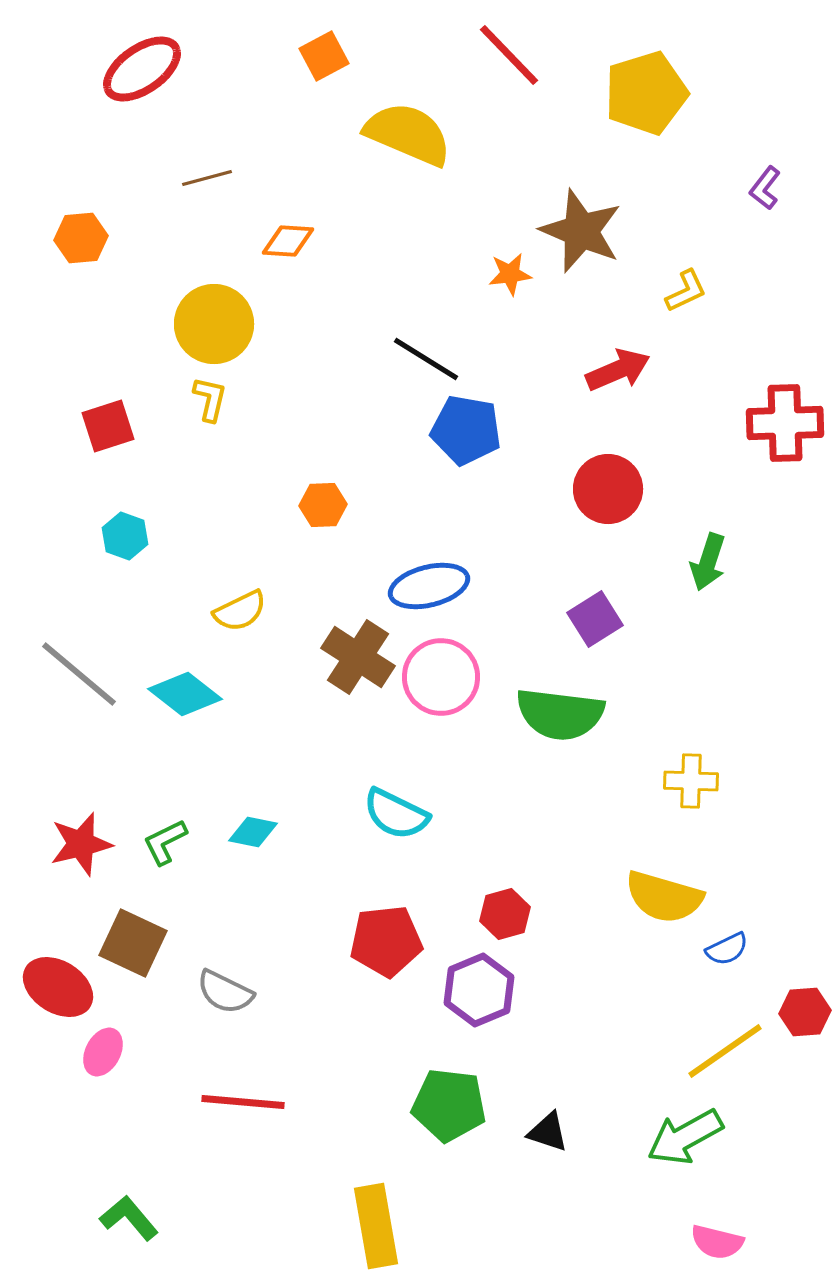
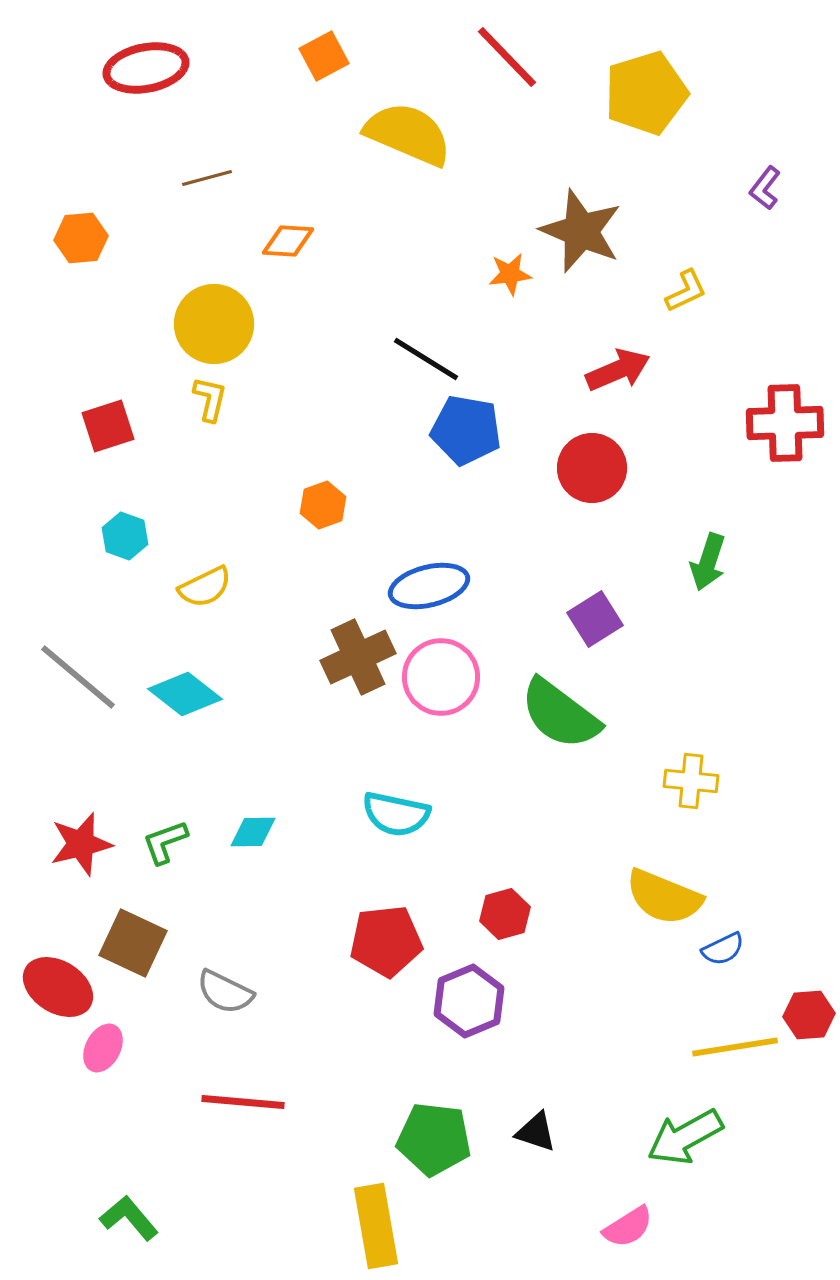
red line at (509, 55): moved 2 px left, 2 px down
red ellipse at (142, 69): moved 4 px right, 1 px up; rotated 24 degrees clockwise
red circle at (608, 489): moved 16 px left, 21 px up
orange hexagon at (323, 505): rotated 18 degrees counterclockwise
yellow semicircle at (240, 611): moved 35 px left, 24 px up
brown cross at (358, 657): rotated 32 degrees clockwise
gray line at (79, 674): moved 1 px left, 3 px down
green semicircle at (560, 714): rotated 30 degrees clockwise
yellow cross at (691, 781): rotated 4 degrees clockwise
cyan semicircle at (396, 814): rotated 14 degrees counterclockwise
cyan diamond at (253, 832): rotated 12 degrees counterclockwise
green L-shape at (165, 842): rotated 6 degrees clockwise
yellow semicircle at (664, 897): rotated 6 degrees clockwise
blue semicircle at (727, 949): moved 4 px left
purple hexagon at (479, 990): moved 10 px left, 11 px down
red hexagon at (805, 1012): moved 4 px right, 3 px down
yellow line at (725, 1051): moved 10 px right, 4 px up; rotated 26 degrees clockwise
pink ellipse at (103, 1052): moved 4 px up
green pentagon at (449, 1105): moved 15 px left, 34 px down
black triangle at (548, 1132): moved 12 px left
pink semicircle at (717, 1242): moved 89 px left, 15 px up; rotated 46 degrees counterclockwise
